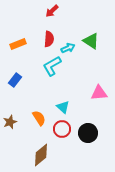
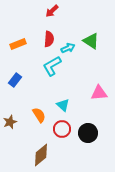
cyan triangle: moved 2 px up
orange semicircle: moved 3 px up
